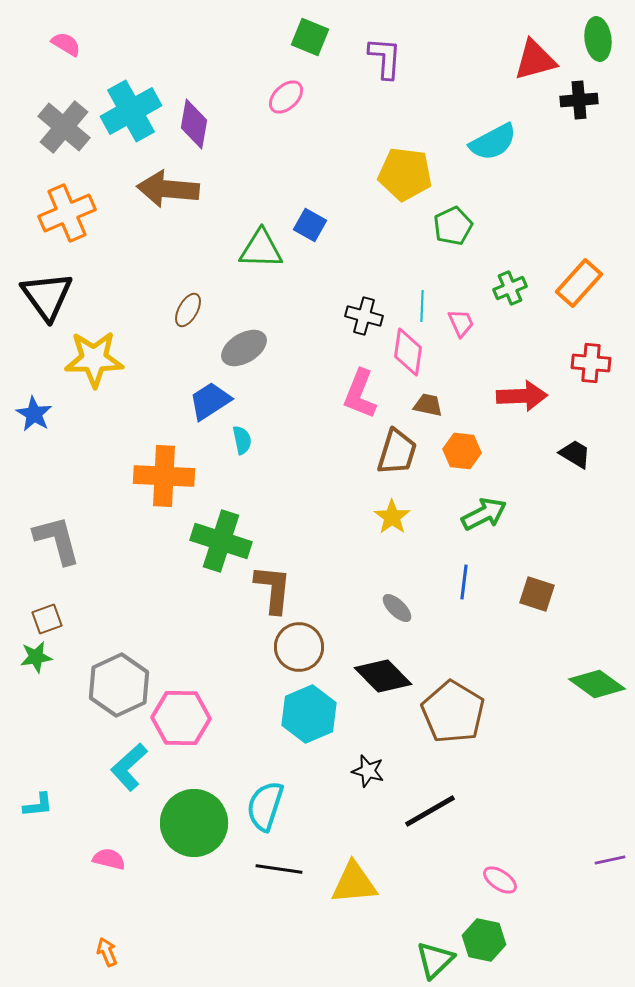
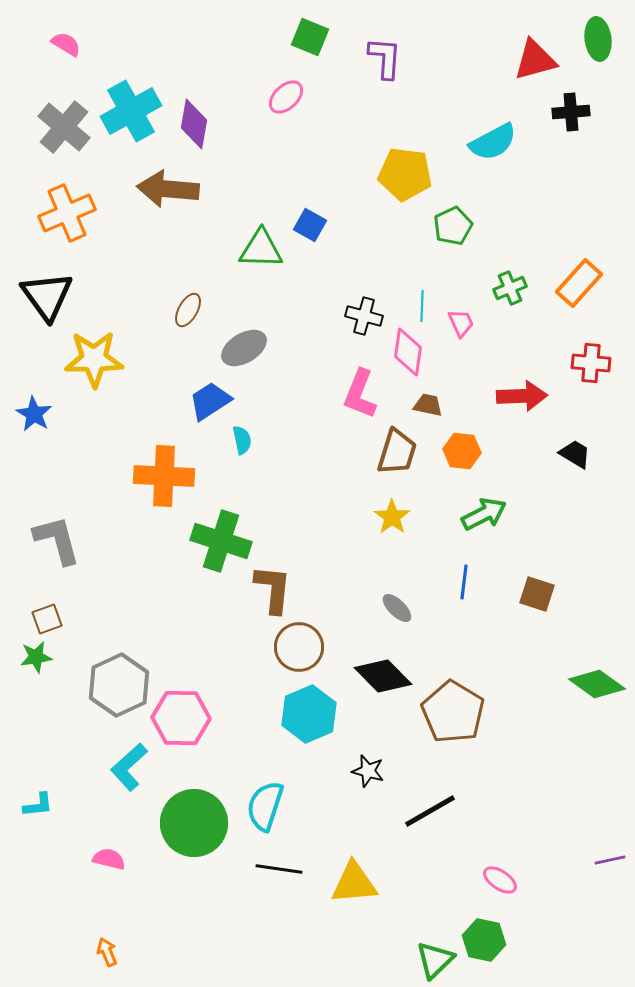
black cross at (579, 100): moved 8 px left, 12 px down
